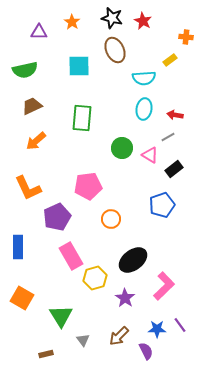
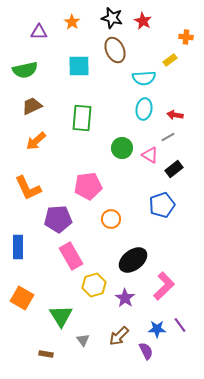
purple pentagon: moved 1 px right, 2 px down; rotated 20 degrees clockwise
yellow hexagon: moved 1 px left, 7 px down
brown rectangle: rotated 24 degrees clockwise
